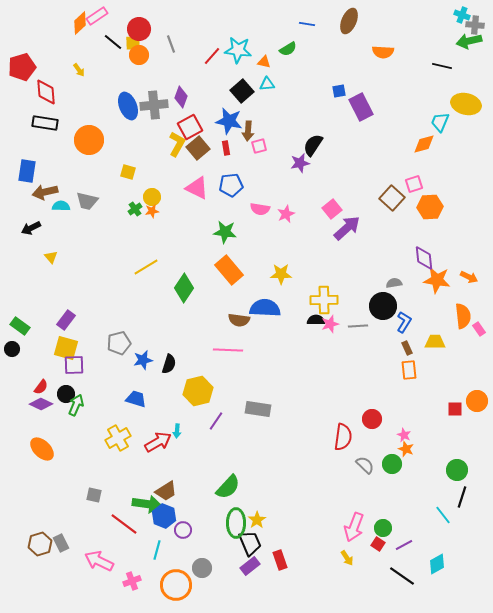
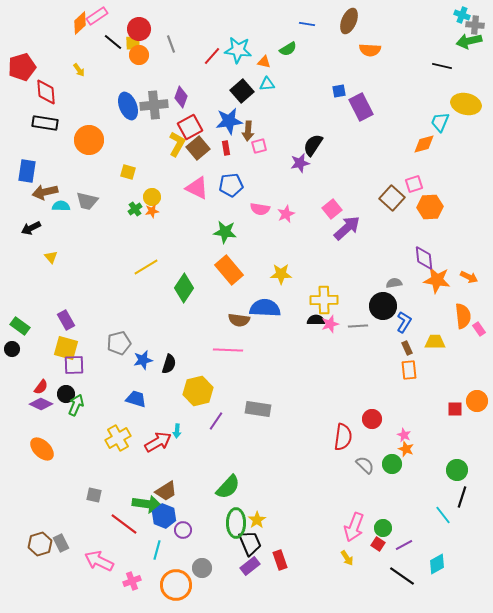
orange semicircle at (383, 52): moved 13 px left, 2 px up
blue star at (229, 121): rotated 20 degrees counterclockwise
purple rectangle at (66, 320): rotated 66 degrees counterclockwise
